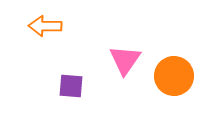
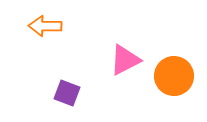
pink triangle: rotated 28 degrees clockwise
purple square: moved 4 px left, 7 px down; rotated 16 degrees clockwise
